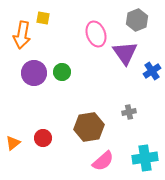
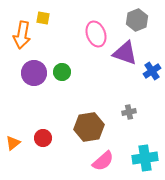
purple triangle: rotated 36 degrees counterclockwise
